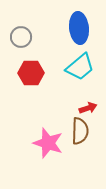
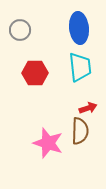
gray circle: moved 1 px left, 7 px up
cyan trapezoid: rotated 56 degrees counterclockwise
red hexagon: moved 4 px right
